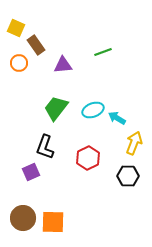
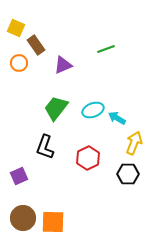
green line: moved 3 px right, 3 px up
purple triangle: rotated 18 degrees counterclockwise
purple square: moved 12 px left, 4 px down
black hexagon: moved 2 px up
